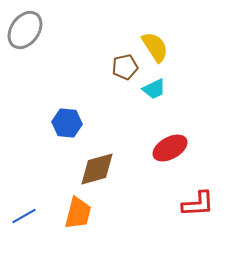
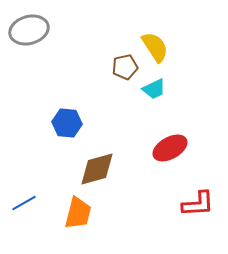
gray ellipse: moved 4 px right; rotated 39 degrees clockwise
blue line: moved 13 px up
